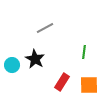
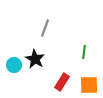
gray line: rotated 42 degrees counterclockwise
cyan circle: moved 2 px right
